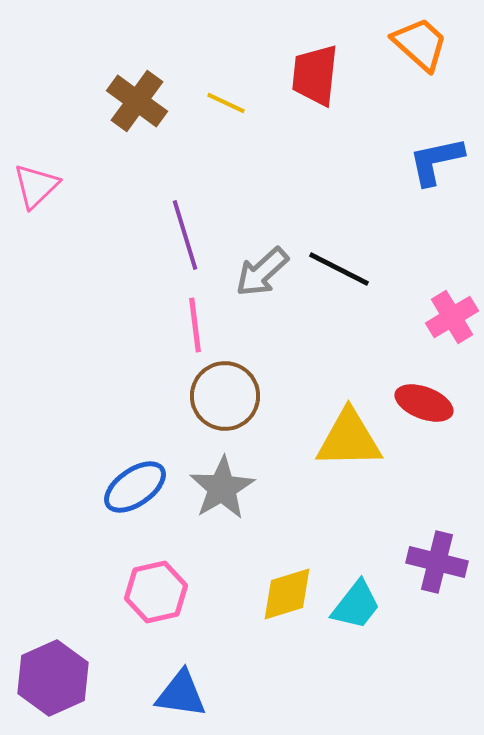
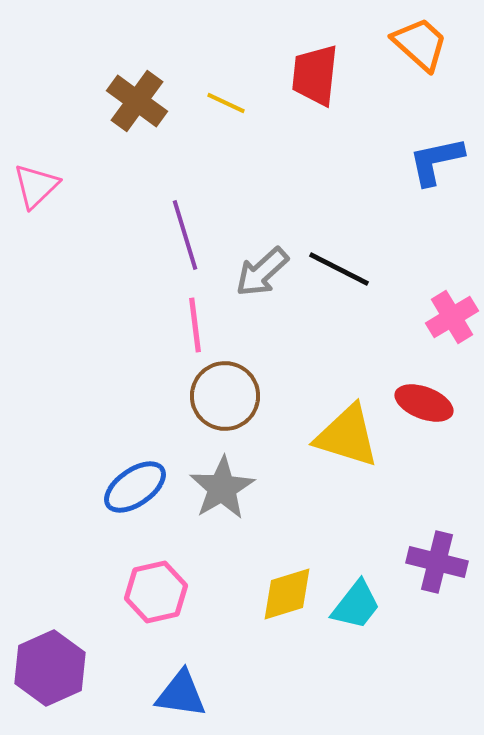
yellow triangle: moved 2 px left, 3 px up; rotated 18 degrees clockwise
purple hexagon: moved 3 px left, 10 px up
